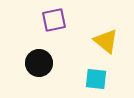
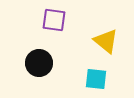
purple square: rotated 20 degrees clockwise
